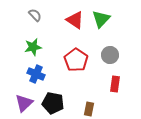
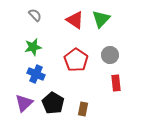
red rectangle: moved 1 px right, 1 px up; rotated 14 degrees counterclockwise
black pentagon: rotated 20 degrees clockwise
brown rectangle: moved 6 px left
